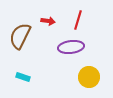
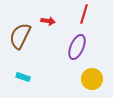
red line: moved 6 px right, 6 px up
purple ellipse: moved 6 px right; rotated 60 degrees counterclockwise
yellow circle: moved 3 px right, 2 px down
